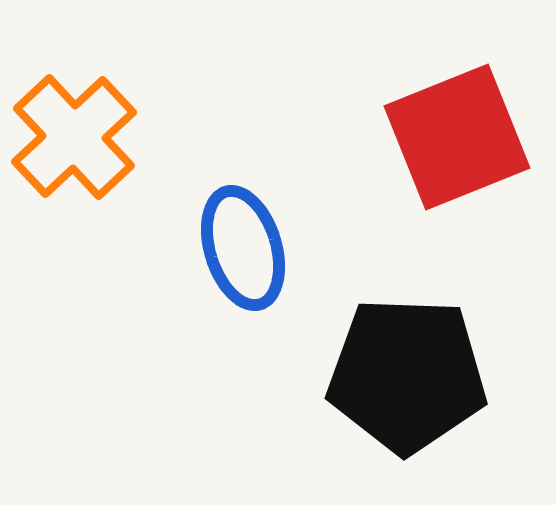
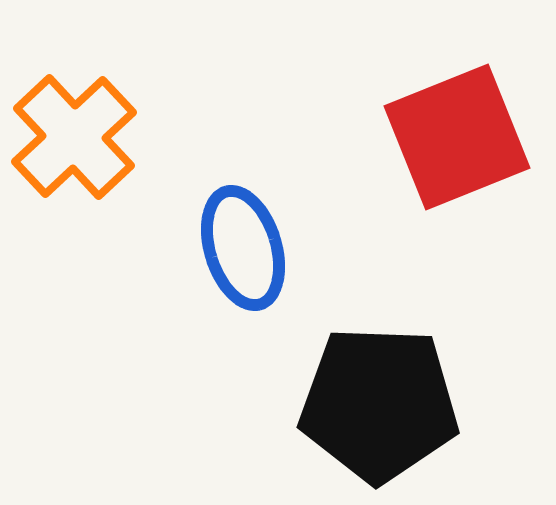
black pentagon: moved 28 px left, 29 px down
